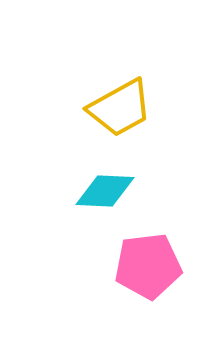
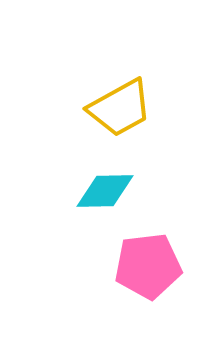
cyan diamond: rotated 4 degrees counterclockwise
